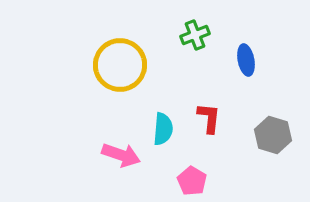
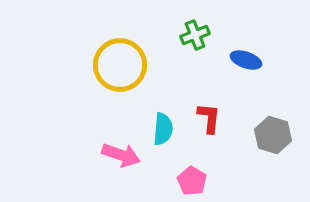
blue ellipse: rotated 60 degrees counterclockwise
